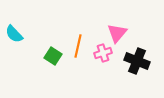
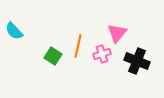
cyan semicircle: moved 3 px up
pink cross: moved 1 px left, 1 px down
